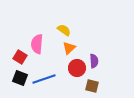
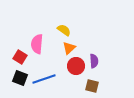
red circle: moved 1 px left, 2 px up
